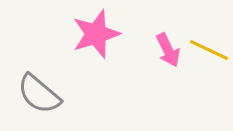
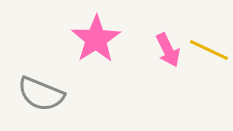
pink star: moved 5 px down; rotated 15 degrees counterclockwise
gray semicircle: moved 2 px right; rotated 18 degrees counterclockwise
